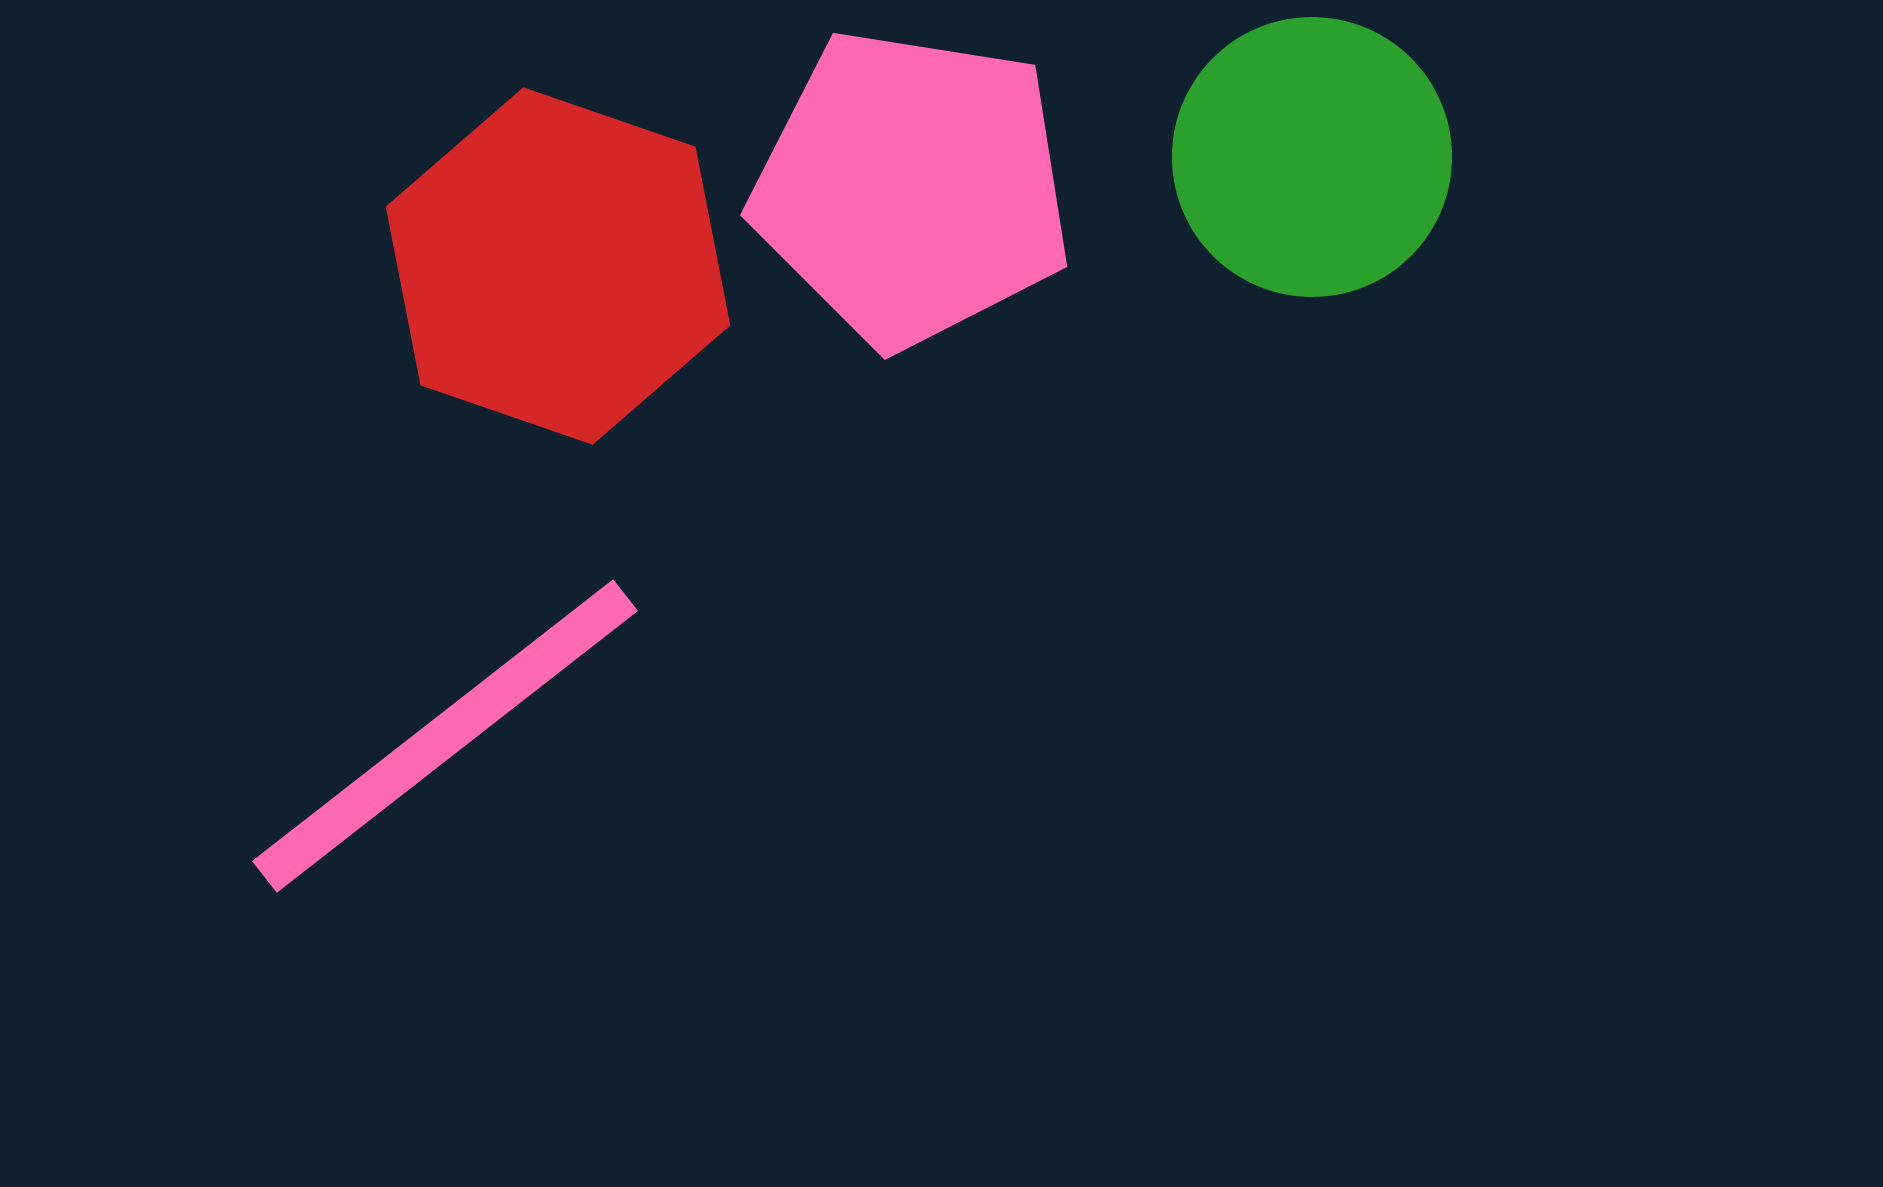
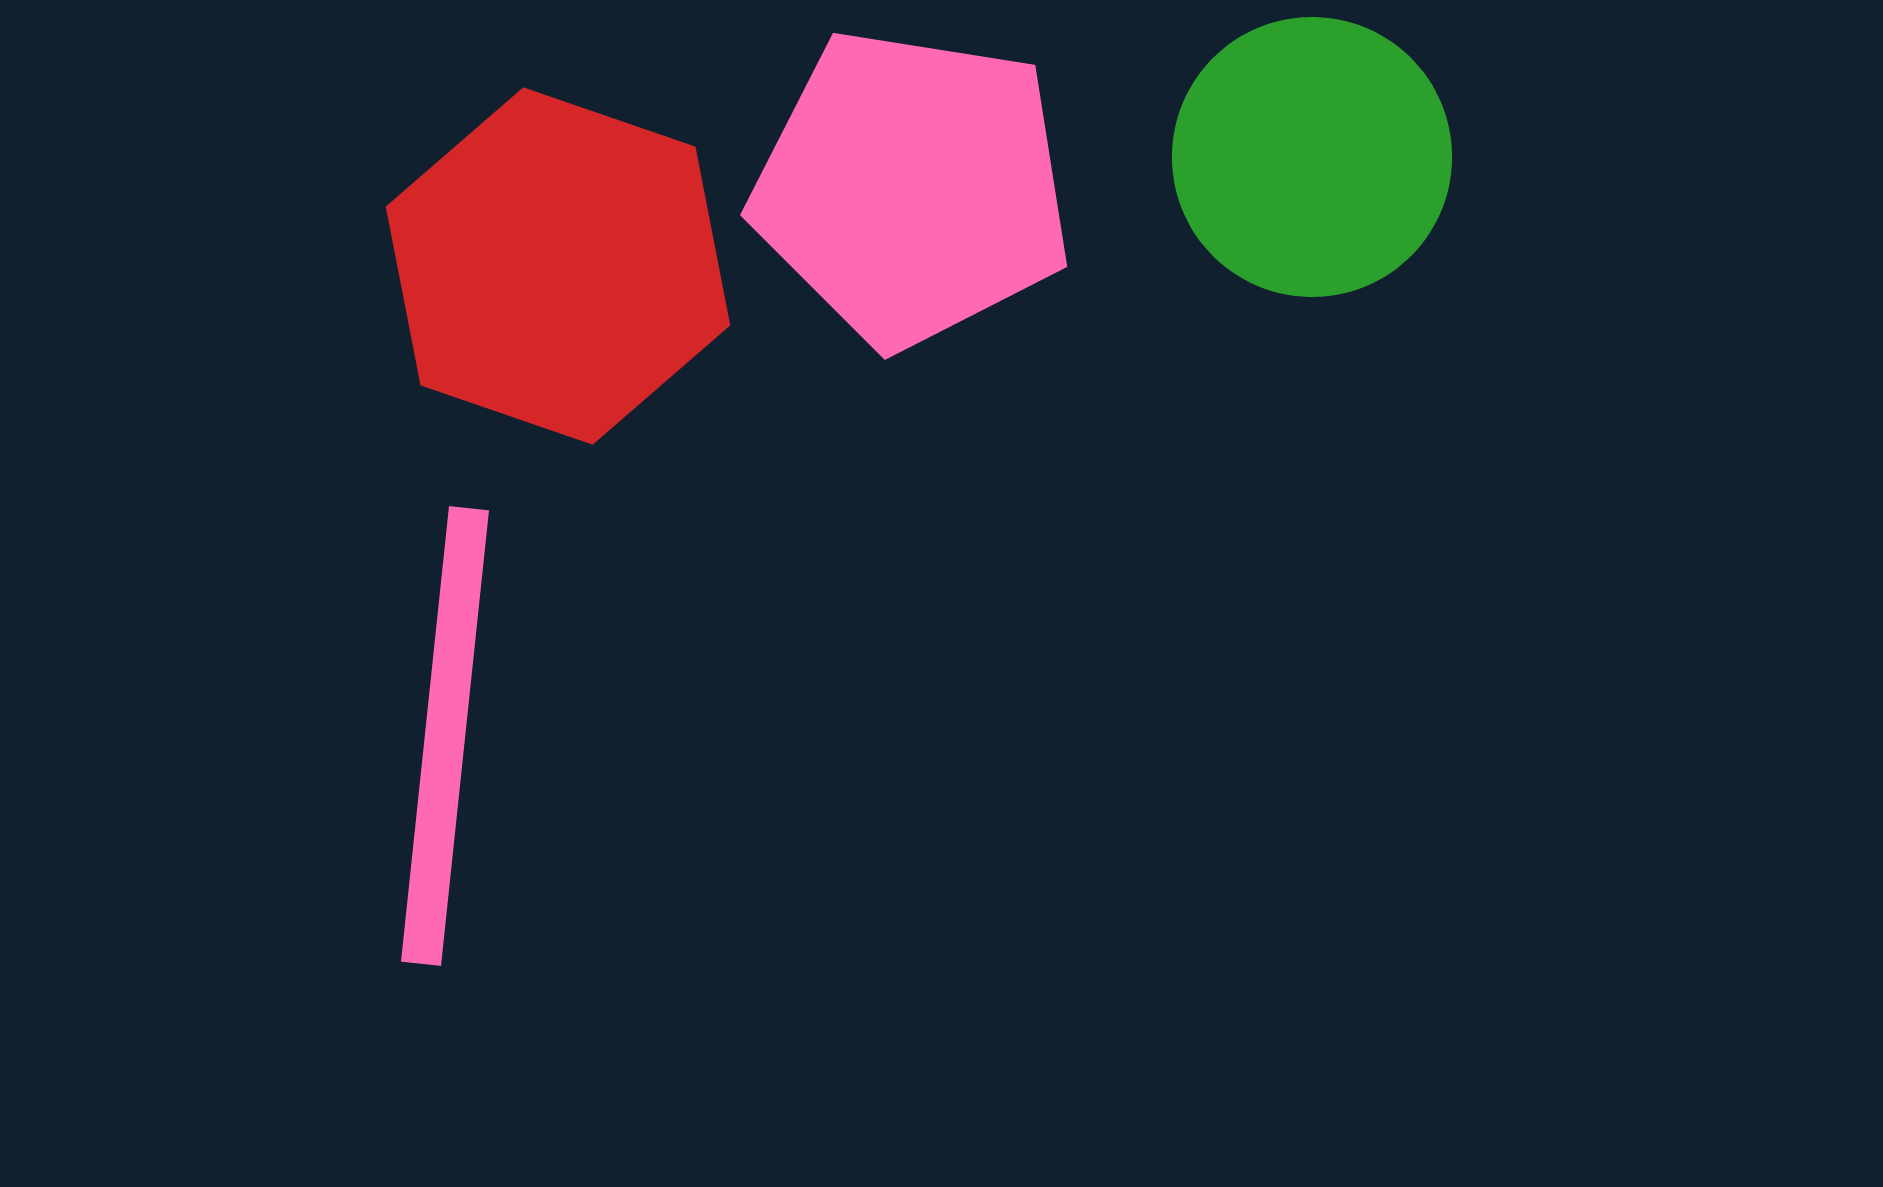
pink line: rotated 46 degrees counterclockwise
